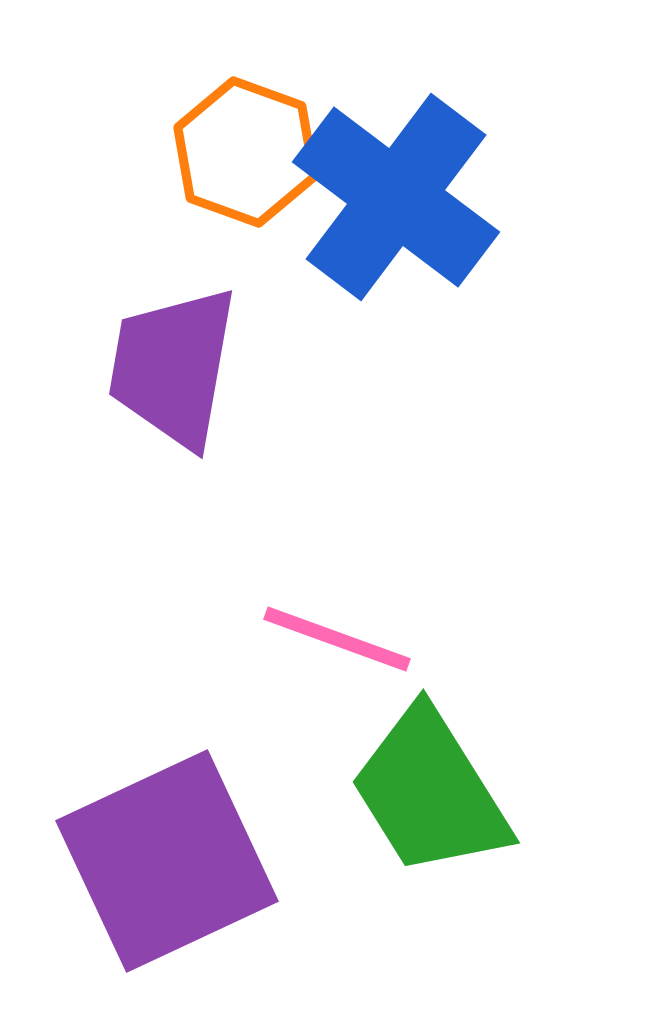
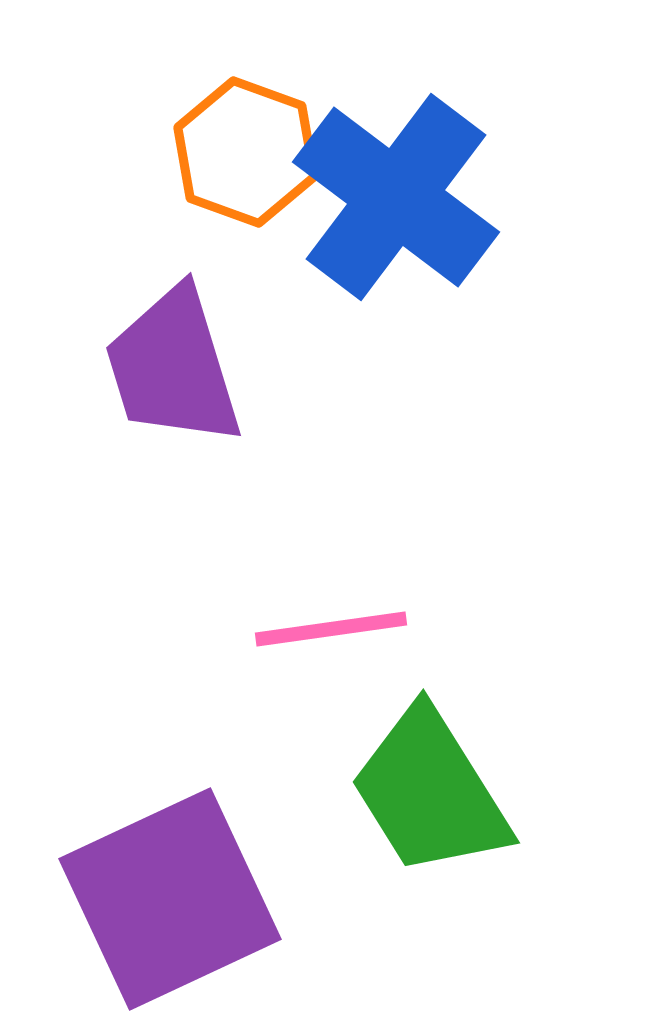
purple trapezoid: rotated 27 degrees counterclockwise
pink line: moved 6 px left, 10 px up; rotated 28 degrees counterclockwise
purple square: moved 3 px right, 38 px down
